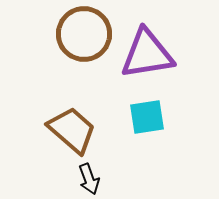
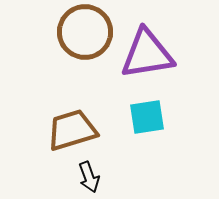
brown circle: moved 1 px right, 2 px up
brown trapezoid: rotated 58 degrees counterclockwise
black arrow: moved 2 px up
